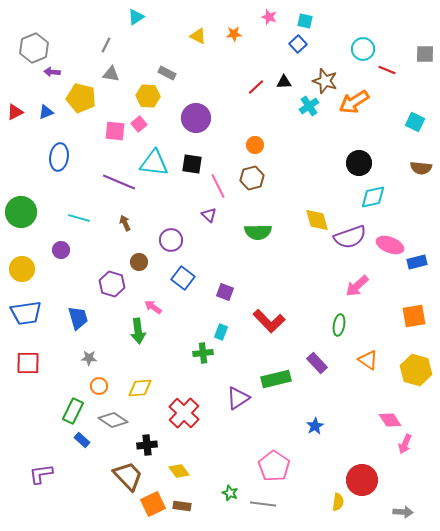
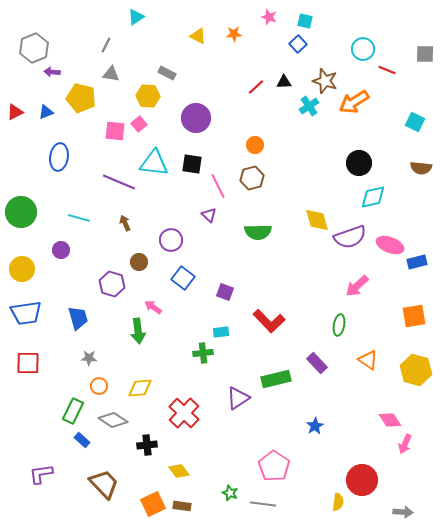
cyan rectangle at (221, 332): rotated 63 degrees clockwise
brown trapezoid at (128, 476): moved 24 px left, 8 px down
